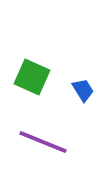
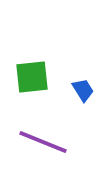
green square: rotated 30 degrees counterclockwise
